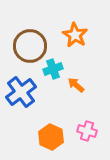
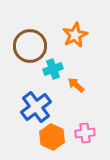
orange star: rotated 15 degrees clockwise
blue cross: moved 15 px right, 15 px down
pink cross: moved 2 px left, 2 px down; rotated 24 degrees counterclockwise
orange hexagon: moved 1 px right
